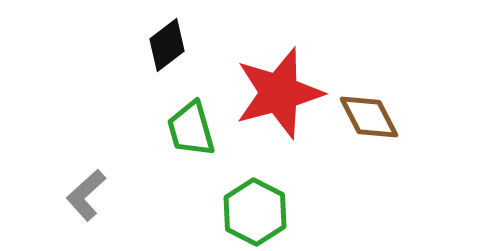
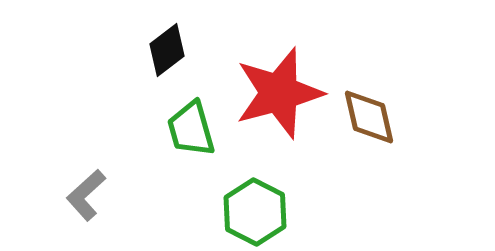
black diamond: moved 5 px down
brown diamond: rotated 14 degrees clockwise
